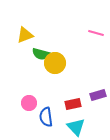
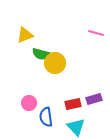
purple rectangle: moved 4 px left, 4 px down
